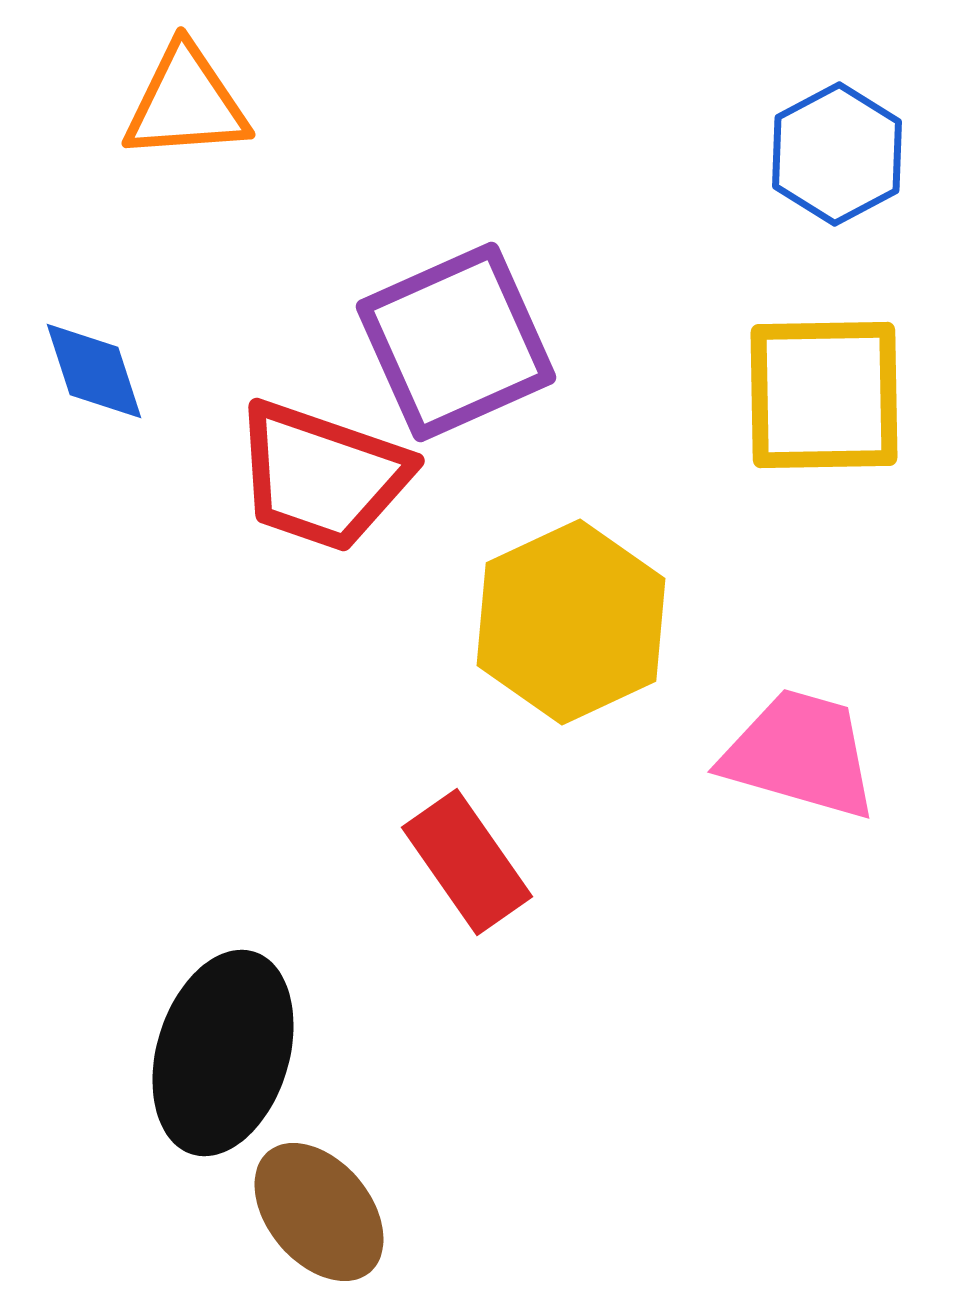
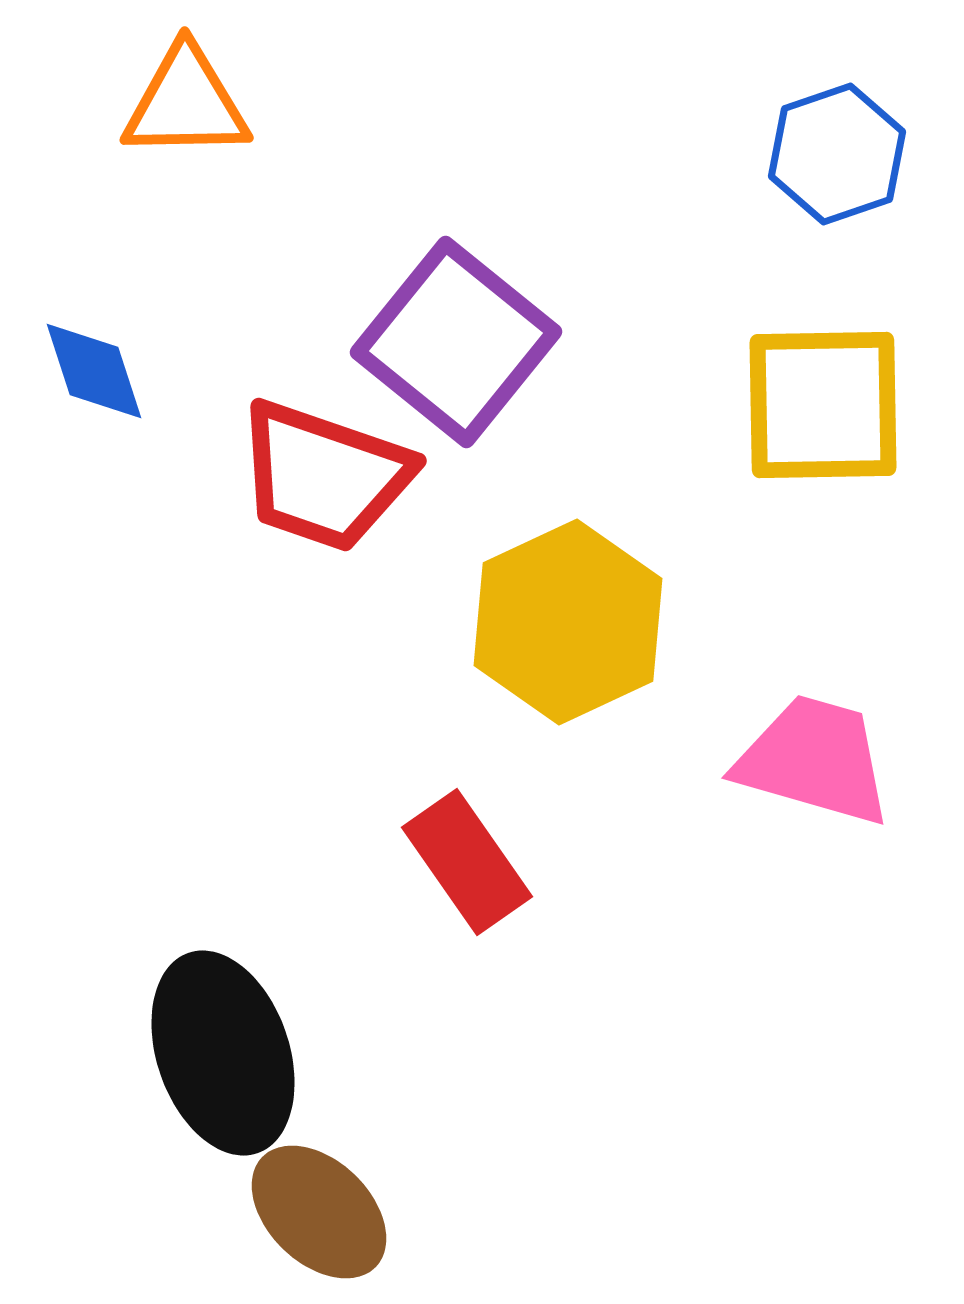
orange triangle: rotated 3 degrees clockwise
blue hexagon: rotated 9 degrees clockwise
purple square: rotated 27 degrees counterclockwise
yellow square: moved 1 px left, 10 px down
red trapezoid: moved 2 px right
yellow hexagon: moved 3 px left
pink trapezoid: moved 14 px right, 6 px down
black ellipse: rotated 36 degrees counterclockwise
brown ellipse: rotated 6 degrees counterclockwise
